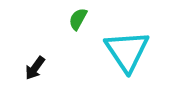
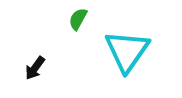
cyan triangle: rotated 9 degrees clockwise
